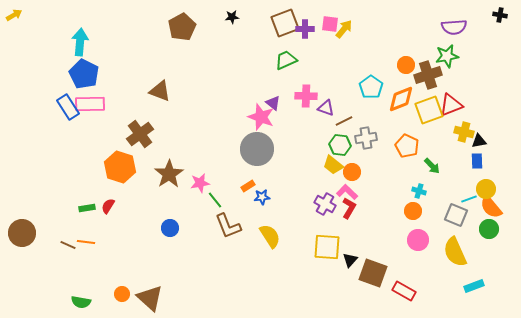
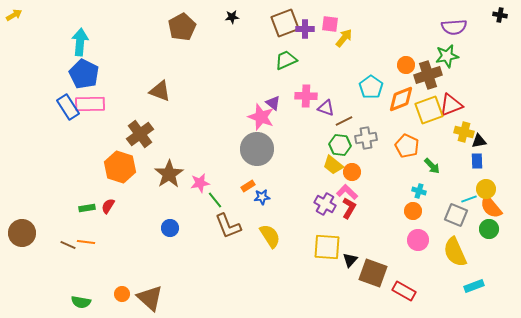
yellow arrow at (344, 29): moved 9 px down
